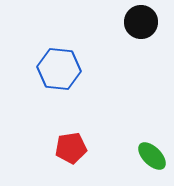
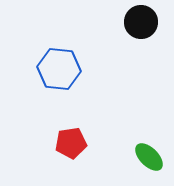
red pentagon: moved 5 px up
green ellipse: moved 3 px left, 1 px down
